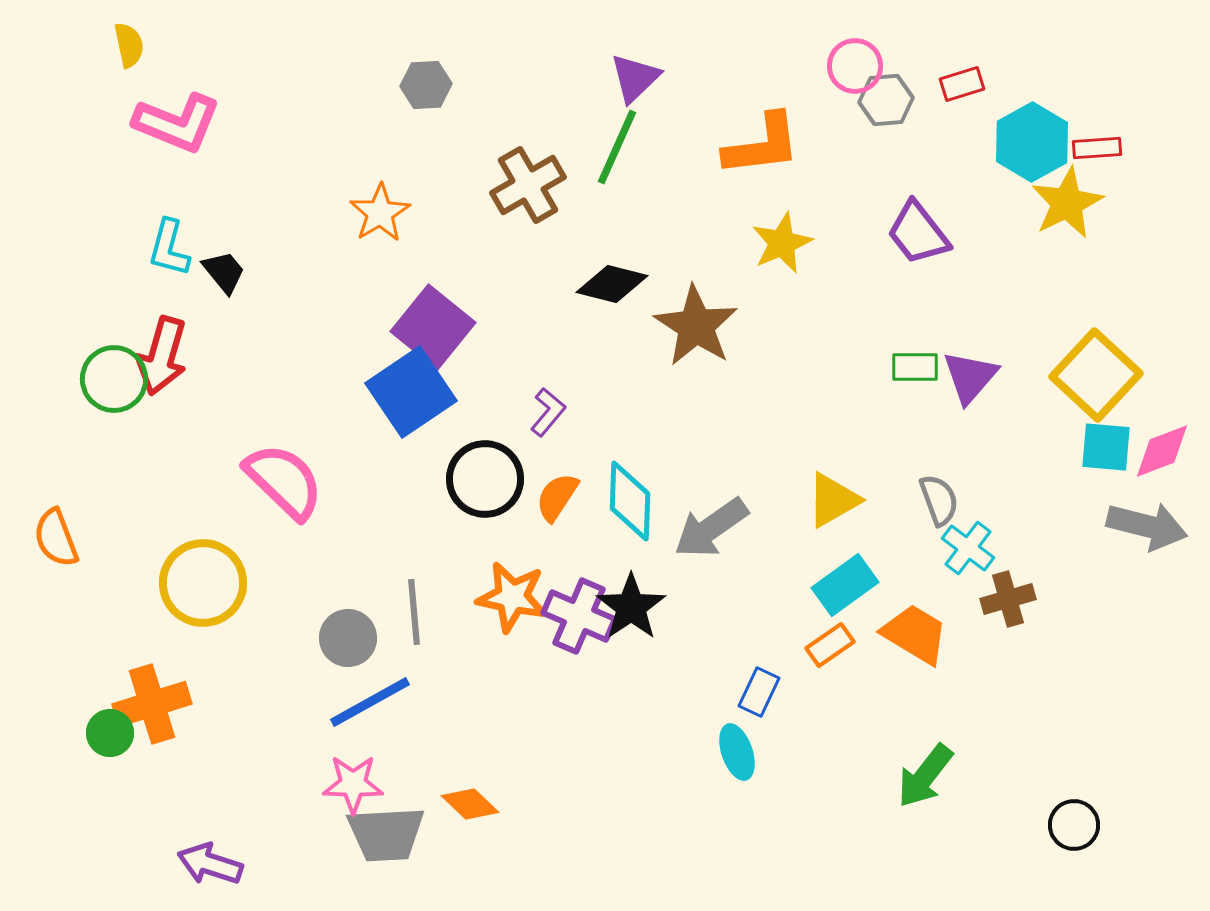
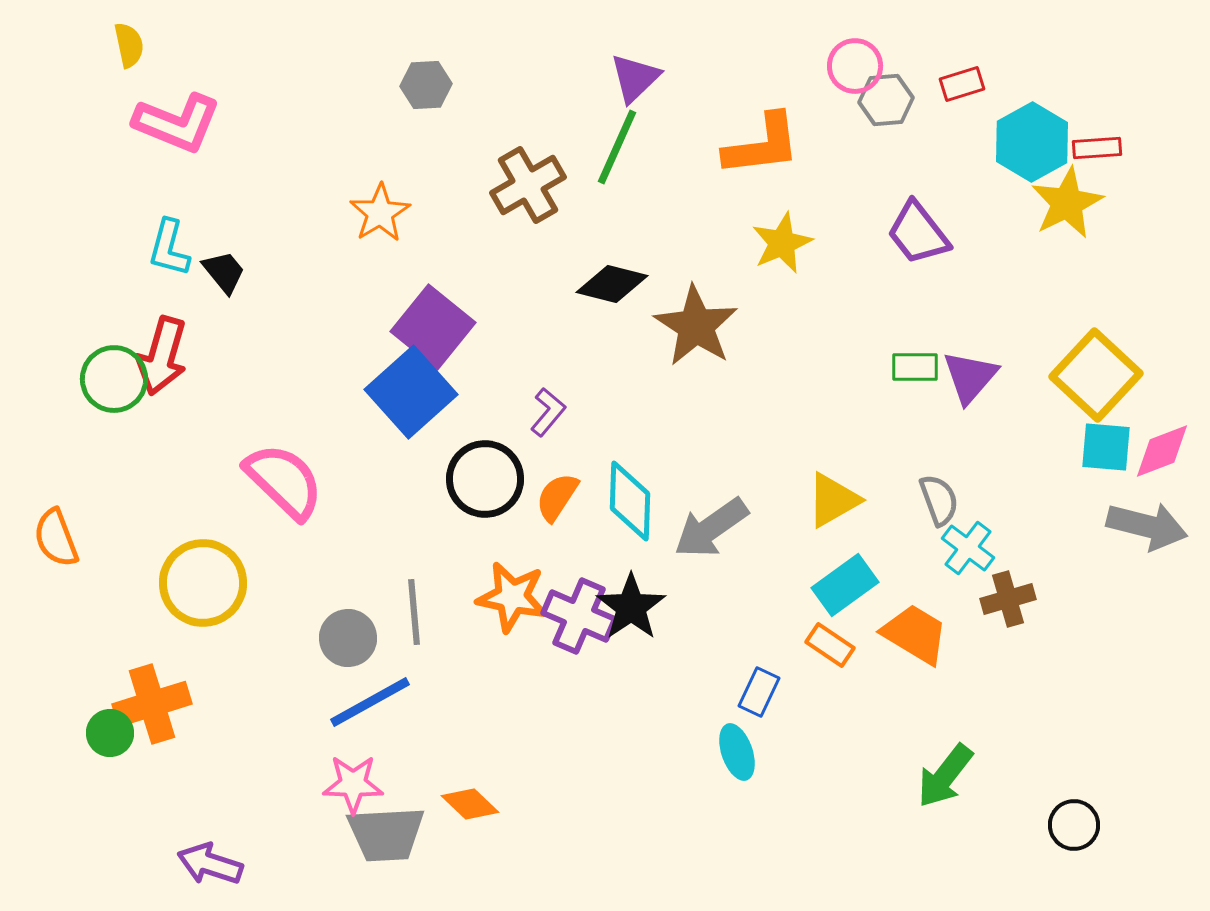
blue square at (411, 392): rotated 8 degrees counterclockwise
orange rectangle at (830, 645): rotated 69 degrees clockwise
green arrow at (925, 776): moved 20 px right
